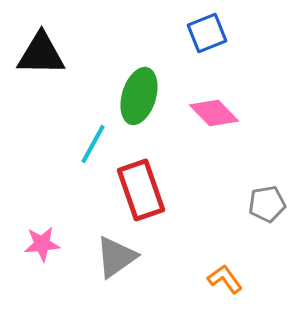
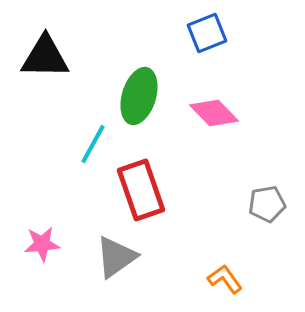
black triangle: moved 4 px right, 3 px down
